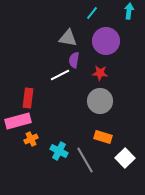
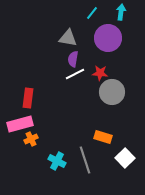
cyan arrow: moved 8 px left, 1 px down
purple circle: moved 2 px right, 3 px up
purple semicircle: moved 1 px left, 1 px up
white line: moved 15 px right, 1 px up
gray circle: moved 12 px right, 9 px up
pink rectangle: moved 2 px right, 3 px down
cyan cross: moved 2 px left, 10 px down
gray line: rotated 12 degrees clockwise
